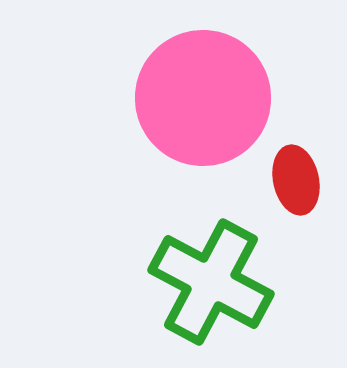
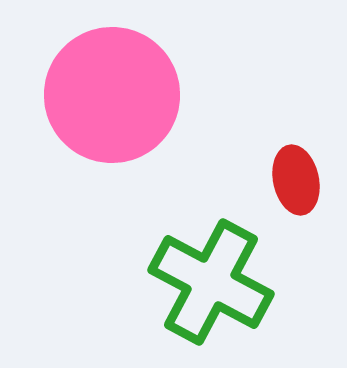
pink circle: moved 91 px left, 3 px up
